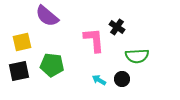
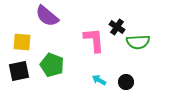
yellow square: rotated 18 degrees clockwise
green semicircle: moved 1 px right, 14 px up
green pentagon: rotated 15 degrees clockwise
black circle: moved 4 px right, 3 px down
